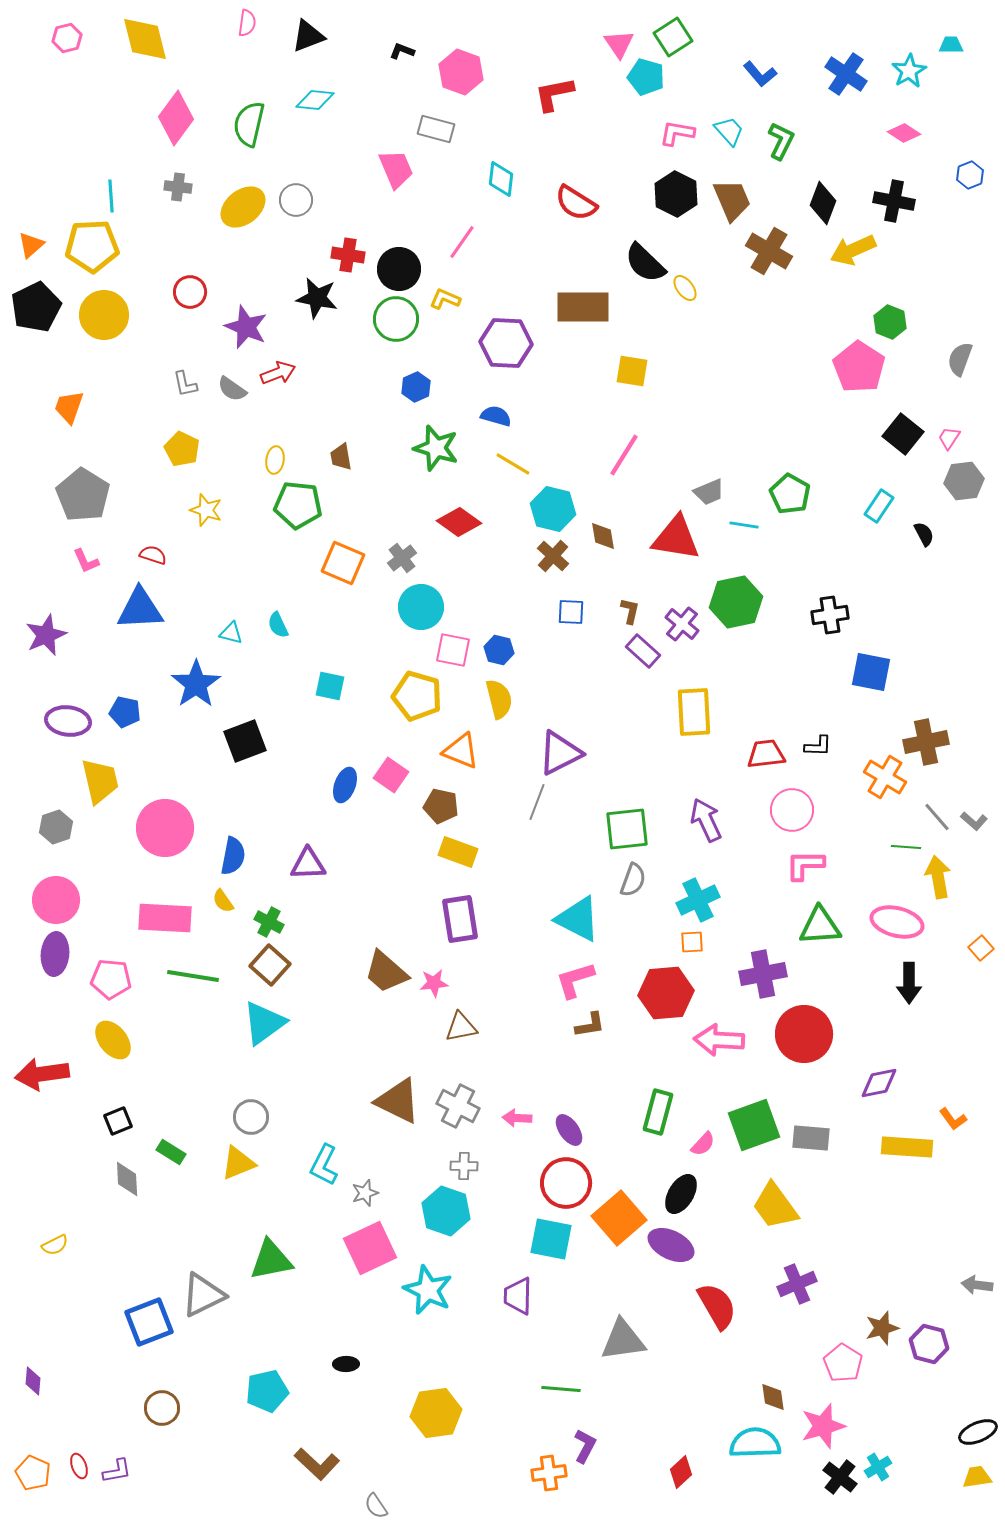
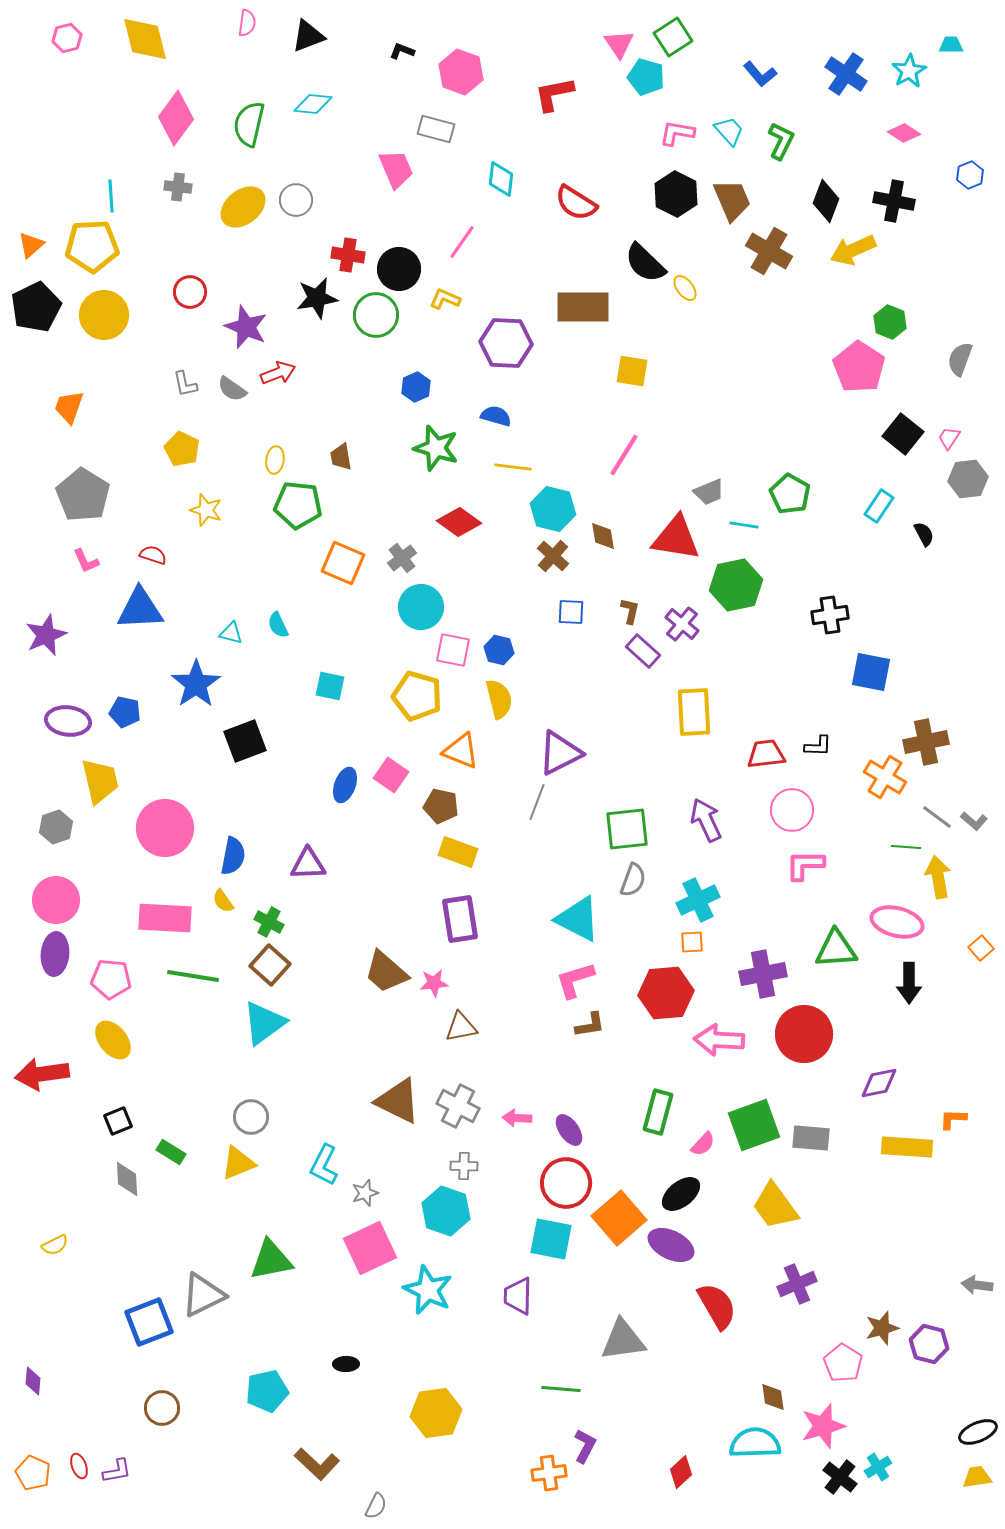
cyan diamond at (315, 100): moved 2 px left, 4 px down
black diamond at (823, 203): moved 3 px right, 2 px up
black star at (317, 298): rotated 21 degrees counterclockwise
green circle at (396, 319): moved 20 px left, 4 px up
yellow line at (513, 464): moved 3 px down; rotated 24 degrees counterclockwise
gray hexagon at (964, 481): moved 4 px right, 2 px up
green hexagon at (736, 602): moved 17 px up
gray line at (937, 817): rotated 12 degrees counterclockwise
green triangle at (820, 926): moved 16 px right, 23 px down
orange L-shape at (953, 1119): rotated 128 degrees clockwise
black ellipse at (681, 1194): rotated 21 degrees clockwise
gray semicircle at (376, 1506): rotated 120 degrees counterclockwise
